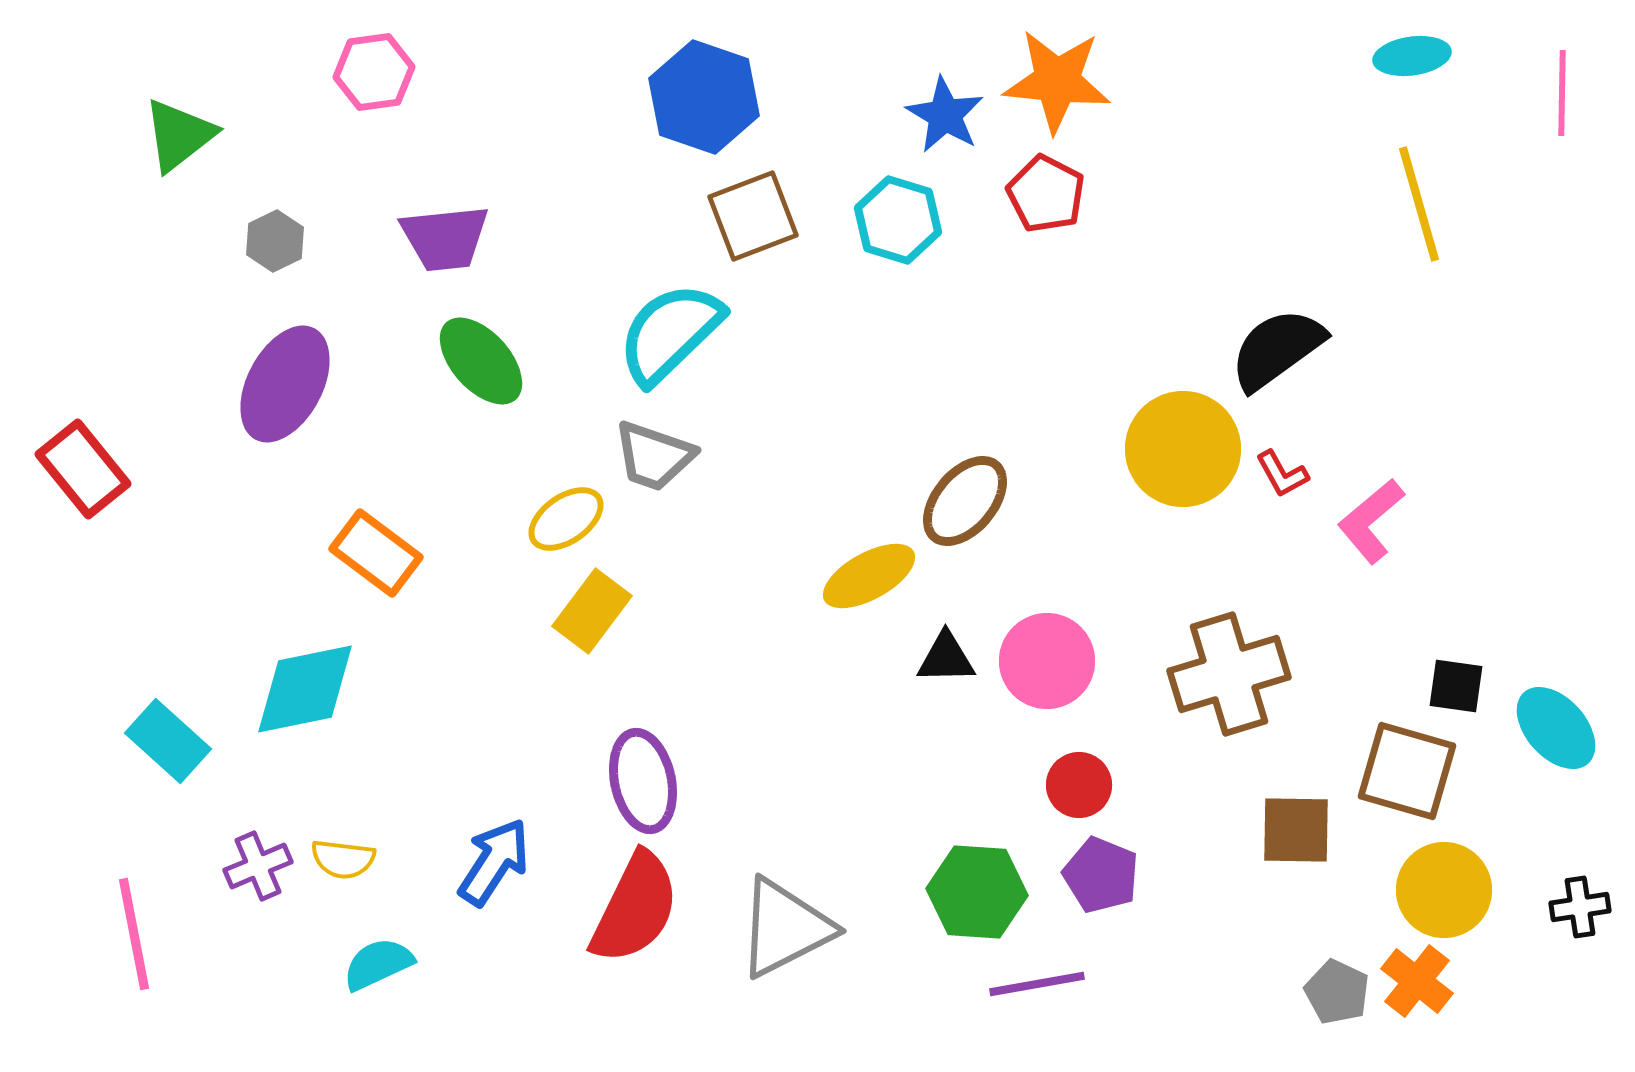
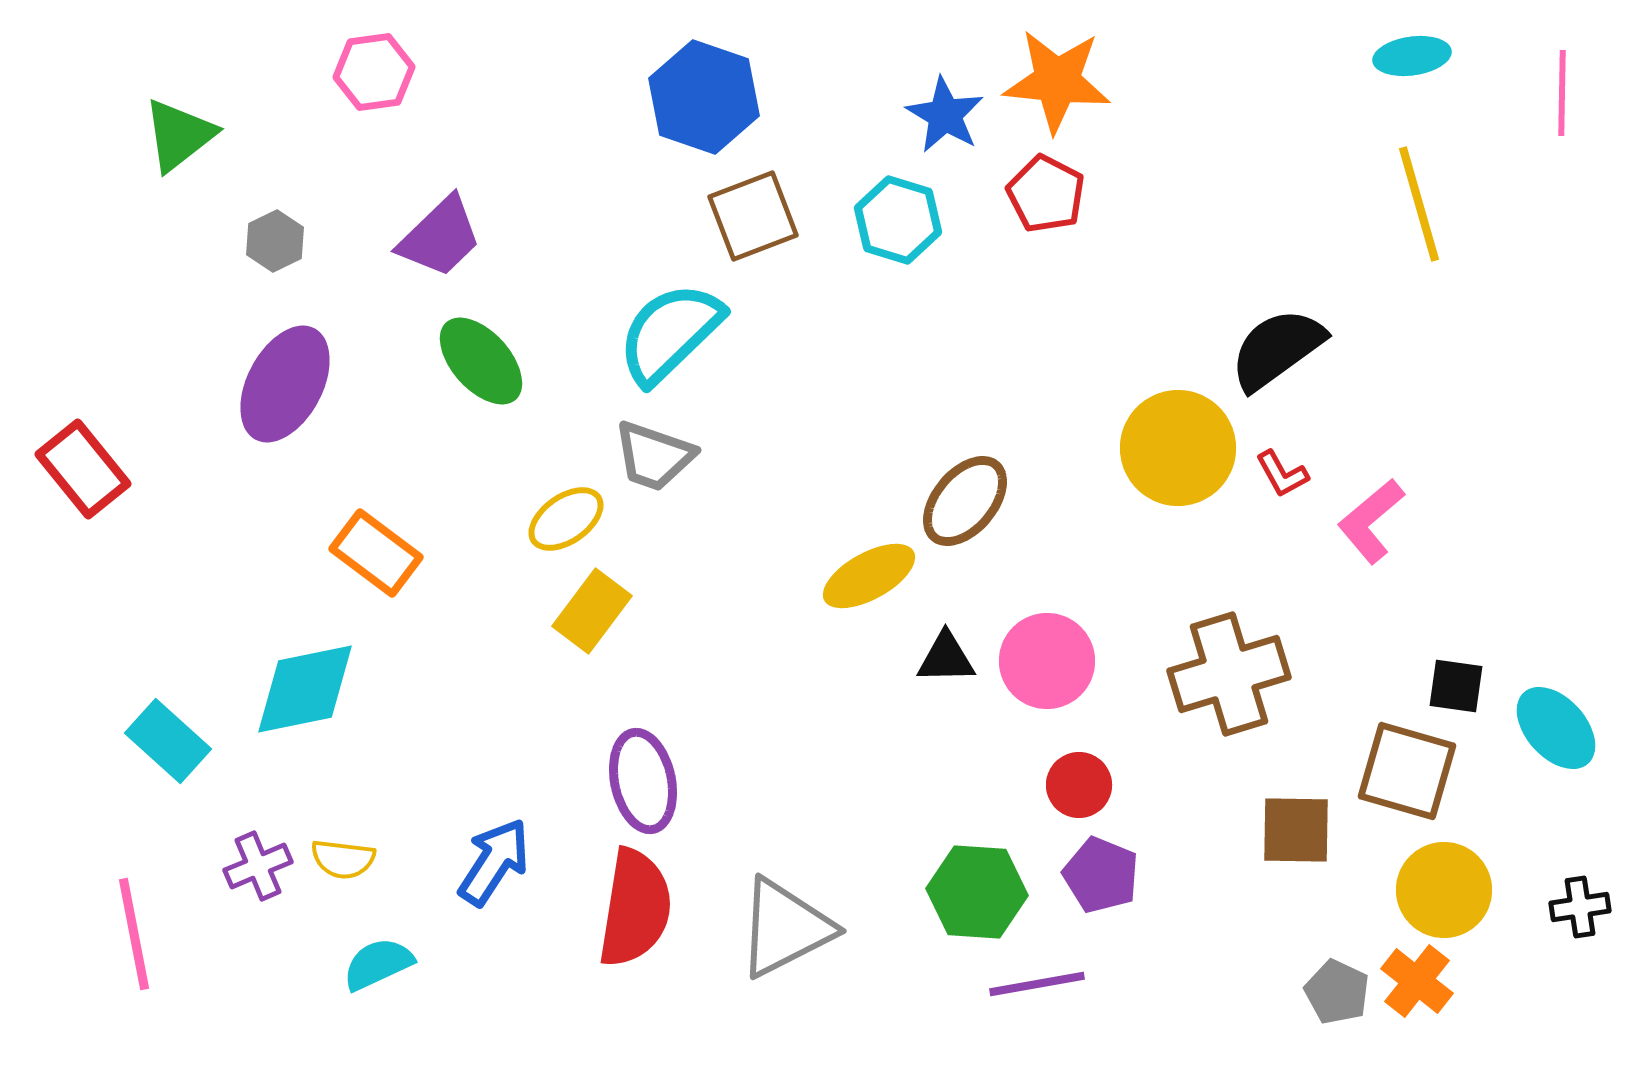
purple trapezoid at (445, 238): moved 5 px left, 1 px up; rotated 38 degrees counterclockwise
yellow circle at (1183, 449): moved 5 px left, 1 px up
red semicircle at (635, 908): rotated 17 degrees counterclockwise
